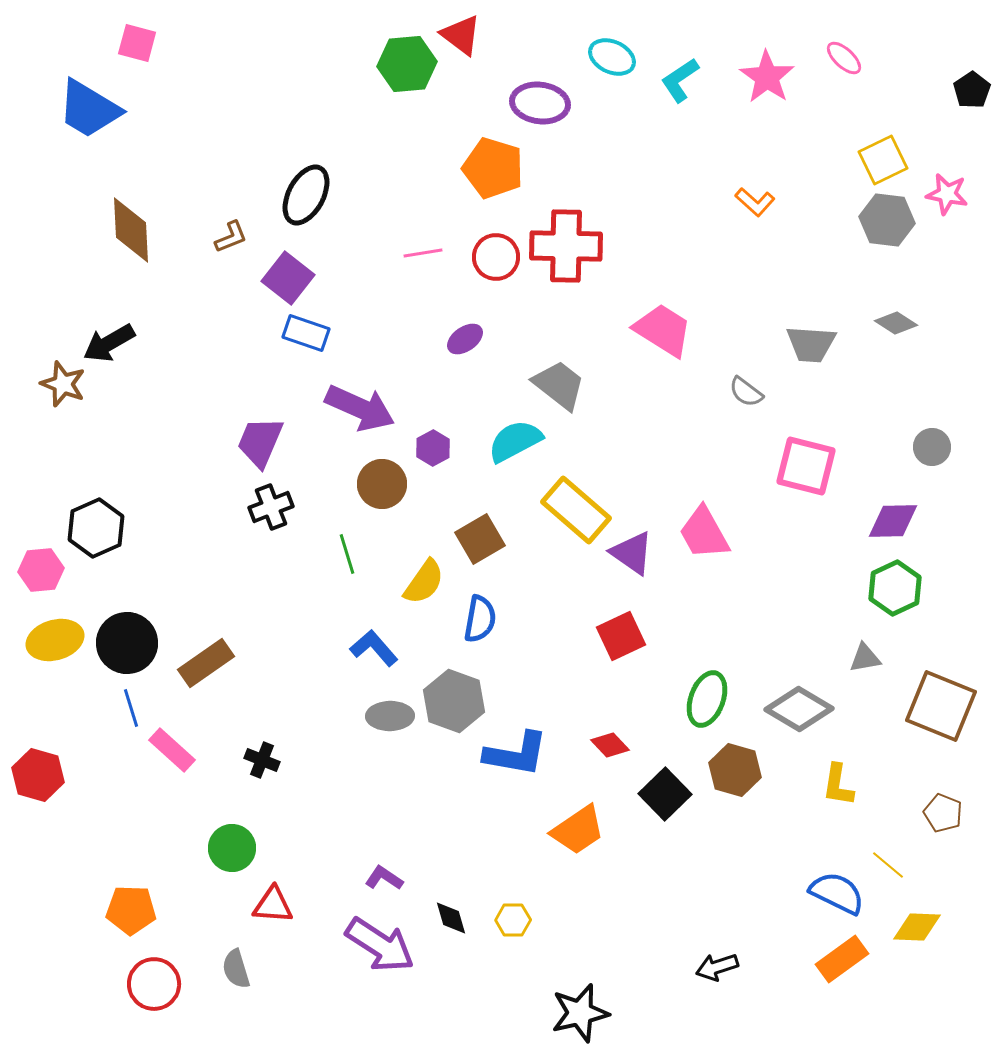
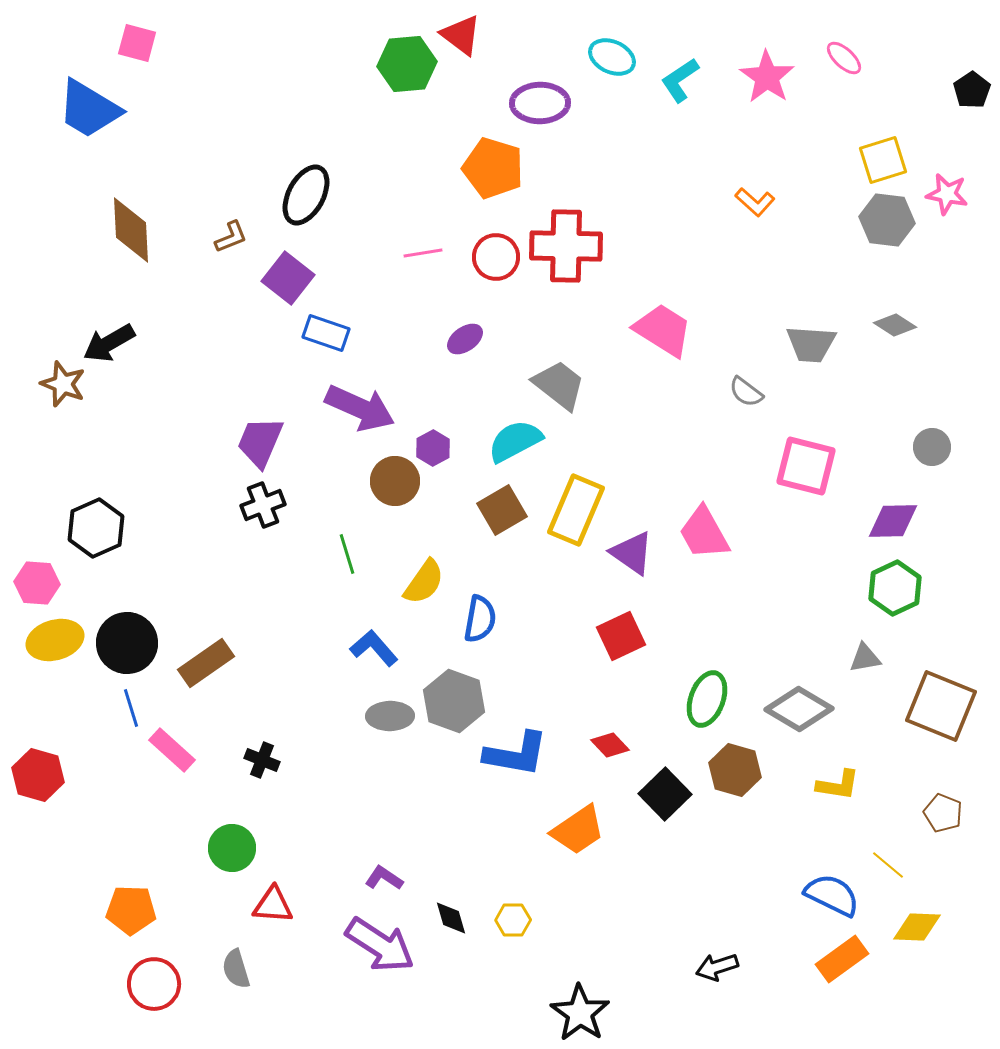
purple ellipse at (540, 103): rotated 8 degrees counterclockwise
yellow square at (883, 160): rotated 9 degrees clockwise
gray diamond at (896, 323): moved 1 px left, 2 px down
blue rectangle at (306, 333): moved 20 px right
brown circle at (382, 484): moved 13 px right, 3 px up
black cross at (271, 507): moved 8 px left, 2 px up
yellow rectangle at (576, 510): rotated 72 degrees clockwise
brown square at (480, 539): moved 22 px right, 29 px up
pink hexagon at (41, 570): moved 4 px left, 13 px down; rotated 9 degrees clockwise
yellow L-shape at (838, 785): rotated 90 degrees counterclockwise
blue semicircle at (837, 893): moved 5 px left, 2 px down
black star at (580, 1013): rotated 24 degrees counterclockwise
